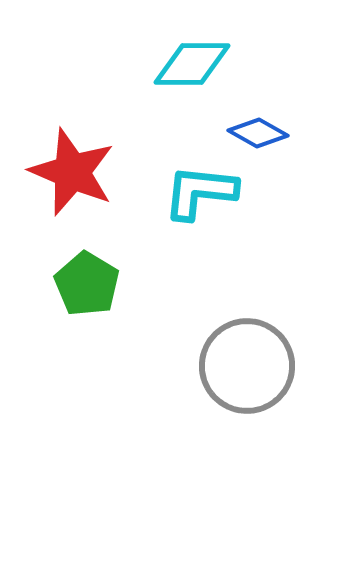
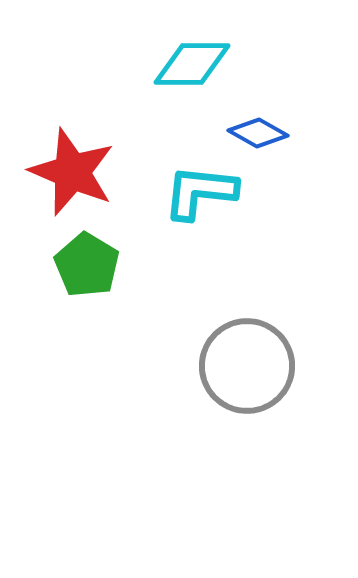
green pentagon: moved 19 px up
